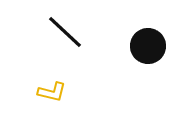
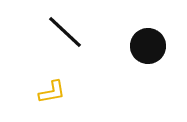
yellow L-shape: rotated 24 degrees counterclockwise
